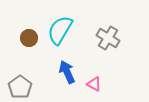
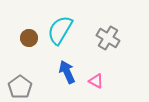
pink triangle: moved 2 px right, 3 px up
